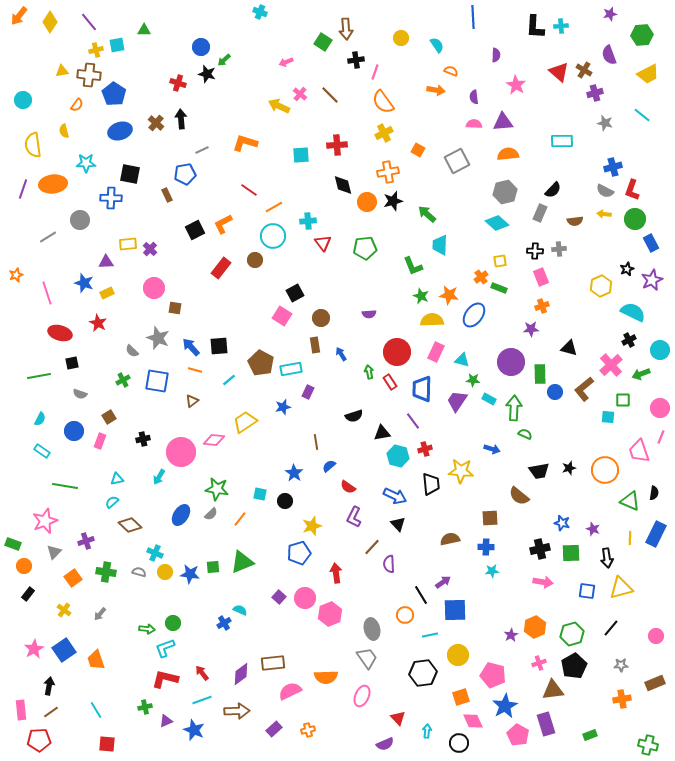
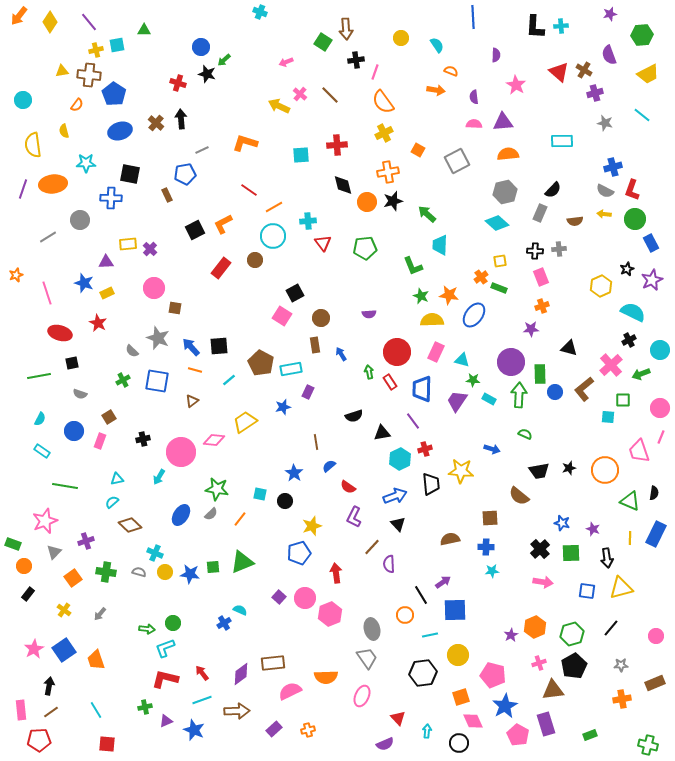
green arrow at (514, 408): moved 5 px right, 13 px up
cyan hexagon at (398, 456): moved 2 px right, 3 px down; rotated 20 degrees clockwise
blue arrow at (395, 496): rotated 45 degrees counterclockwise
black cross at (540, 549): rotated 30 degrees counterclockwise
